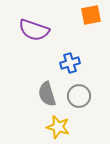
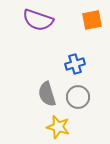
orange square: moved 1 px right, 5 px down
purple semicircle: moved 4 px right, 10 px up
blue cross: moved 5 px right, 1 px down
gray circle: moved 1 px left, 1 px down
